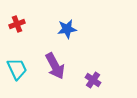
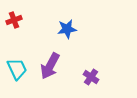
red cross: moved 3 px left, 4 px up
purple arrow: moved 5 px left; rotated 56 degrees clockwise
purple cross: moved 2 px left, 3 px up
